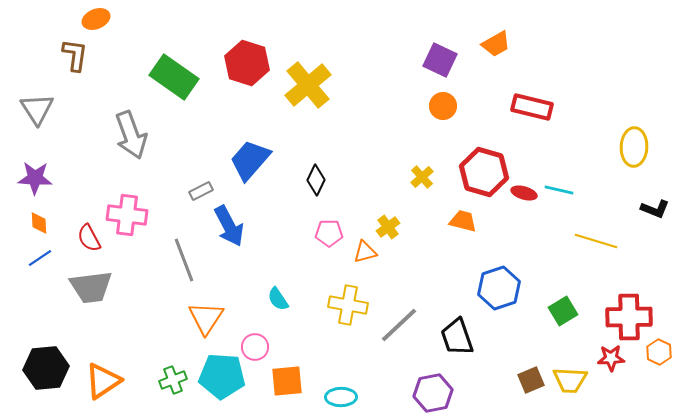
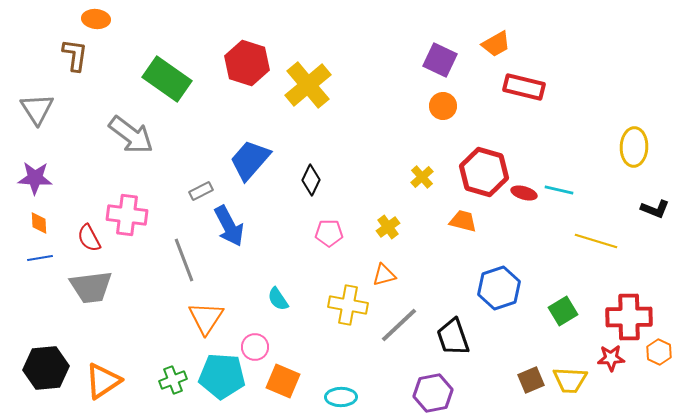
orange ellipse at (96, 19): rotated 28 degrees clockwise
green rectangle at (174, 77): moved 7 px left, 2 px down
red rectangle at (532, 107): moved 8 px left, 20 px up
gray arrow at (131, 135): rotated 33 degrees counterclockwise
black diamond at (316, 180): moved 5 px left
orange triangle at (365, 252): moved 19 px right, 23 px down
blue line at (40, 258): rotated 25 degrees clockwise
black trapezoid at (457, 337): moved 4 px left
orange square at (287, 381): moved 4 px left; rotated 28 degrees clockwise
